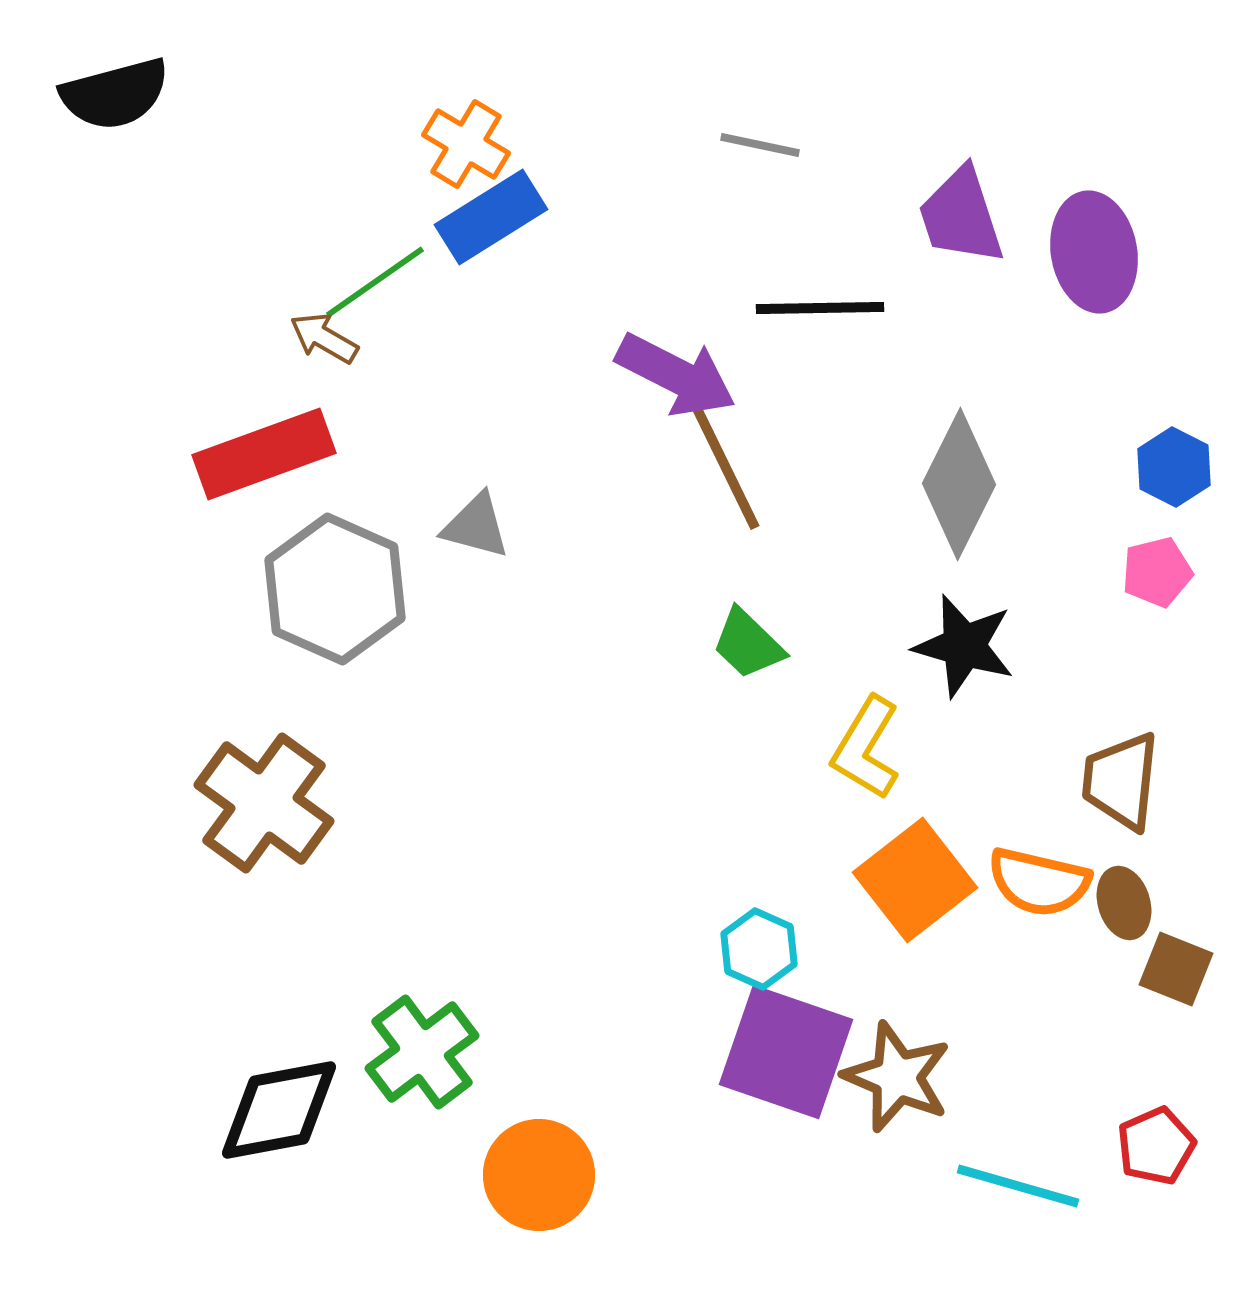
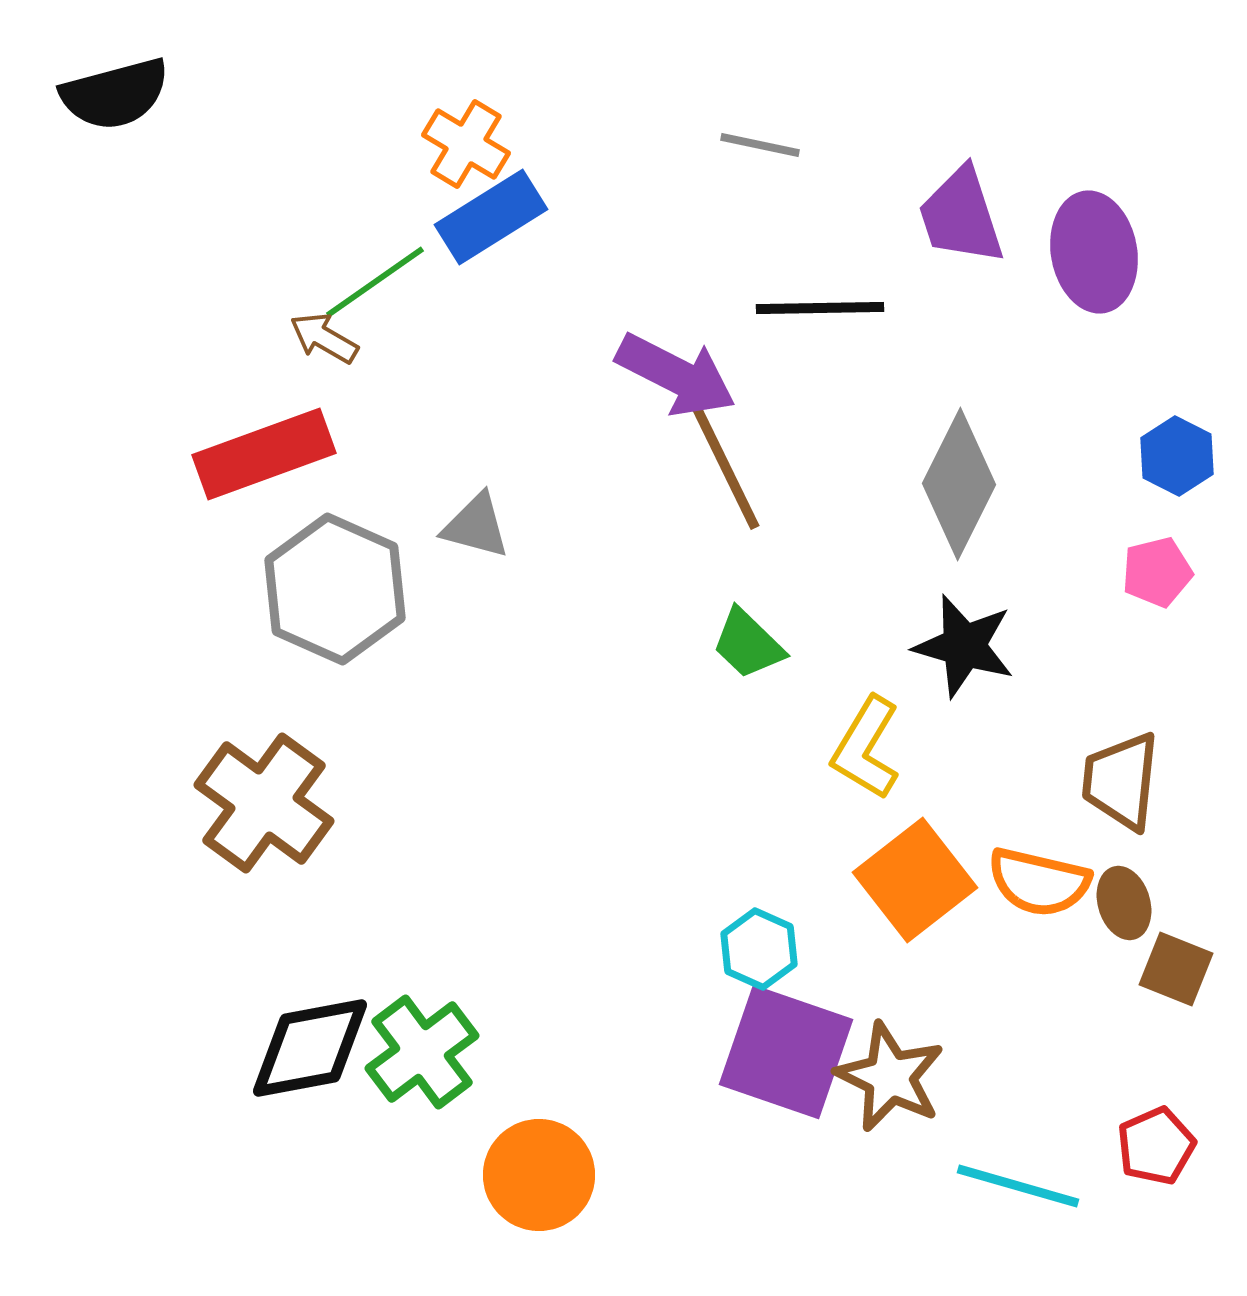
blue hexagon: moved 3 px right, 11 px up
brown star: moved 7 px left; rotated 3 degrees clockwise
black diamond: moved 31 px right, 62 px up
